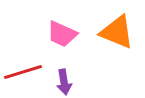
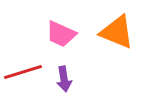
pink trapezoid: moved 1 px left
purple arrow: moved 3 px up
